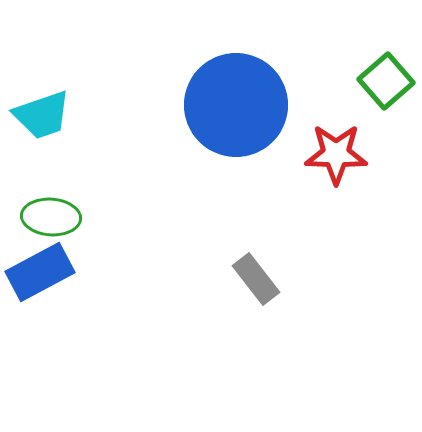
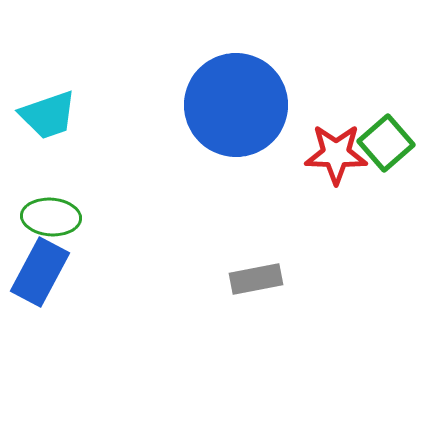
green square: moved 62 px down
cyan trapezoid: moved 6 px right
blue rectangle: rotated 34 degrees counterclockwise
gray rectangle: rotated 63 degrees counterclockwise
